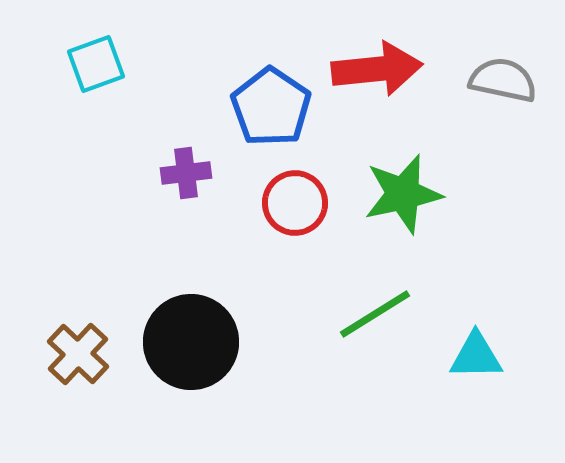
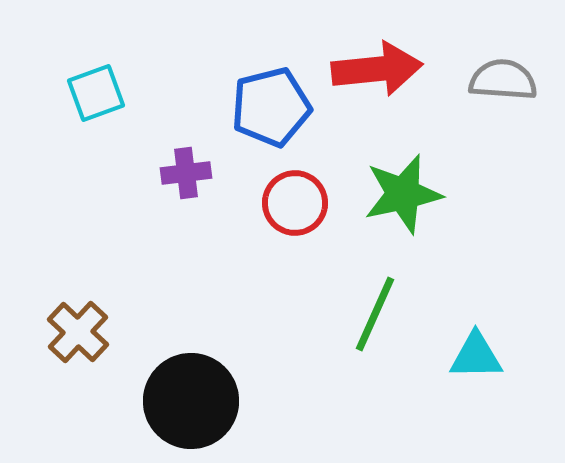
cyan square: moved 29 px down
gray semicircle: rotated 8 degrees counterclockwise
blue pentagon: rotated 24 degrees clockwise
green line: rotated 34 degrees counterclockwise
black circle: moved 59 px down
brown cross: moved 22 px up
